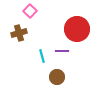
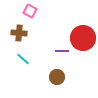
pink square: rotated 16 degrees counterclockwise
red circle: moved 6 px right, 9 px down
brown cross: rotated 21 degrees clockwise
cyan line: moved 19 px left, 3 px down; rotated 32 degrees counterclockwise
